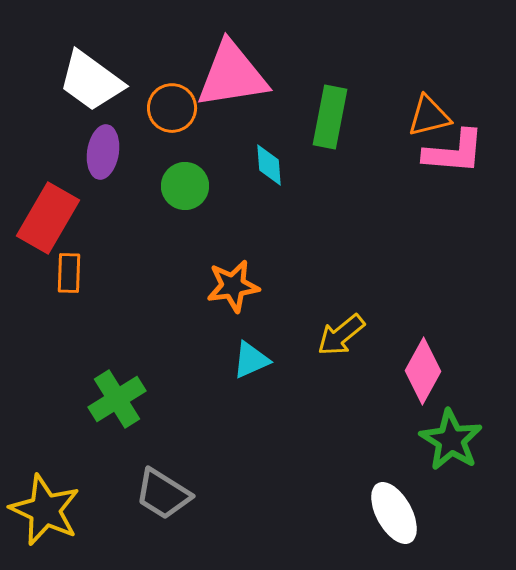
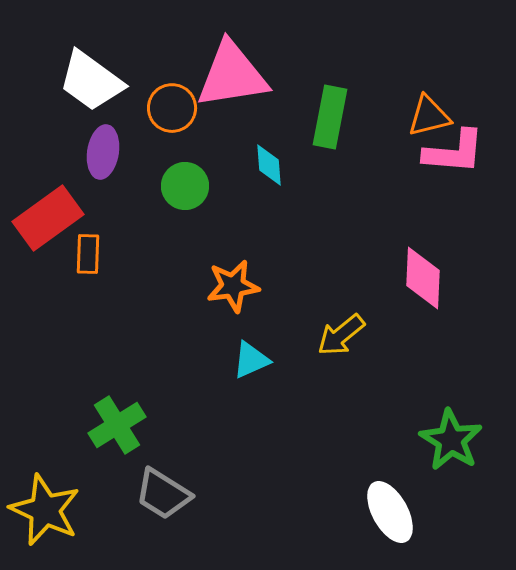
red rectangle: rotated 24 degrees clockwise
orange rectangle: moved 19 px right, 19 px up
pink diamond: moved 93 px up; rotated 26 degrees counterclockwise
green cross: moved 26 px down
white ellipse: moved 4 px left, 1 px up
